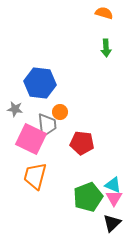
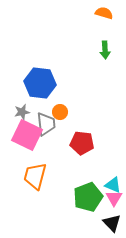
green arrow: moved 1 px left, 2 px down
gray star: moved 7 px right, 3 px down; rotated 21 degrees counterclockwise
gray trapezoid: moved 1 px left, 1 px up
pink square: moved 4 px left, 4 px up
black triangle: rotated 30 degrees counterclockwise
